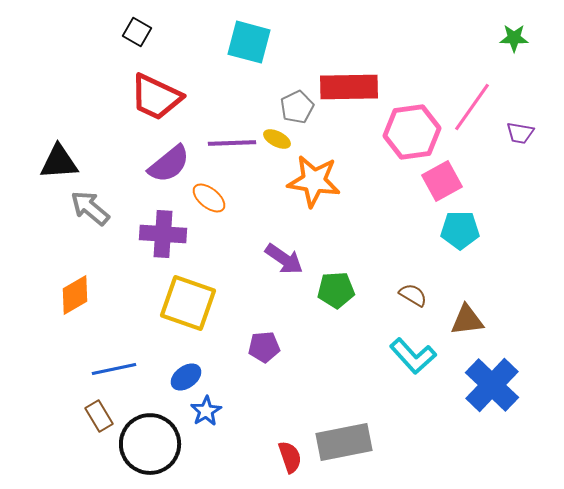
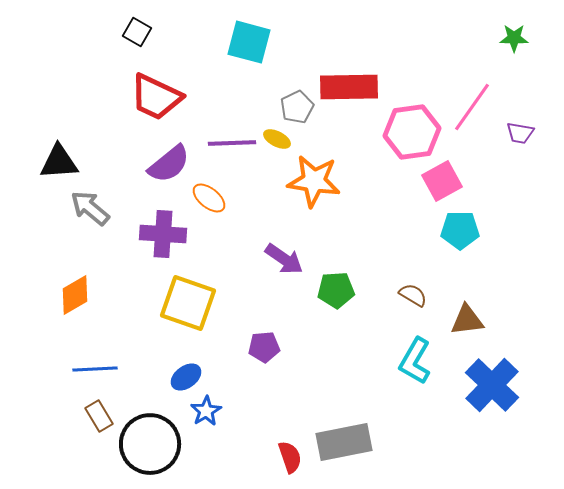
cyan L-shape: moved 2 px right, 5 px down; rotated 72 degrees clockwise
blue line: moved 19 px left; rotated 9 degrees clockwise
